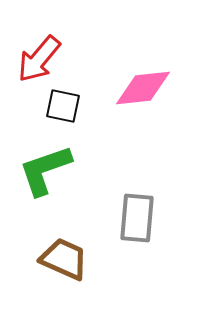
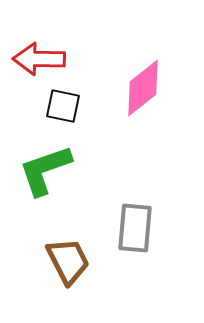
red arrow: rotated 51 degrees clockwise
pink diamond: rotated 32 degrees counterclockwise
gray rectangle: moved 2 px left, 10 px down
brown trapezoid: moved 4 px right, 2 px down; rotated 39 degrees clockwise
